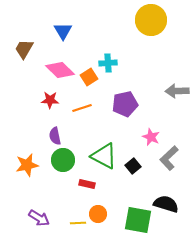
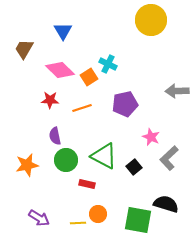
cyan cross: moved 1 px down; rotated 30 degrees clockwise
green circle: moved 3 px right
black square: moved 1 px right, 1 px down
